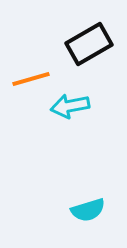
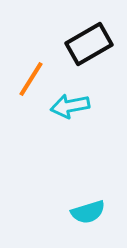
orange line: rotated 42 degrees counterclockwise
cyan semicircle: moved 2 px down
